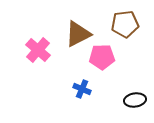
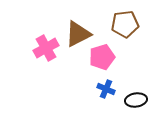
pink cross: moved 8 px right, 2 px up; rotated 20 degrees clockwise
pink pentagon: rotated 15 degrees counterclockwise
blue cross: moved 24 px right
black ellipse: moved 1 px right
